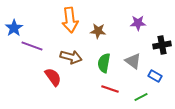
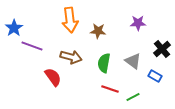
black cross: moved 4 px down; rotated 30 degrees counterclockwise
green line: moved 8 px left
